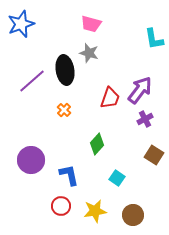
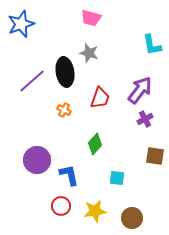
pink trapezoid: moved 6 px up
cyan L-shape: moved 2 px left, 6 px down
black ellipse: moved 2 px down
red trapezoid: moved 10 px left
orange cross: rotated 16 degrees counterclockwise
green diamond: moved 2 px left
brown square: moved 1 px right, 1 px down; rotated 24 degrees counterclockwise
purple circle: moved 6 px right
cyan square: rotated 28 degrees counterclockwise
brown circle: moved 1 px left, 3 px down
